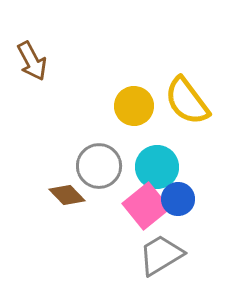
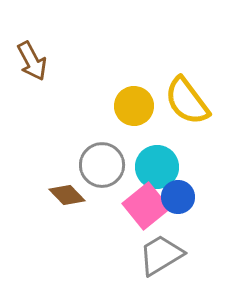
gray circle: moved 3 px right, 1 px up
blue circle: moved 2 px up
